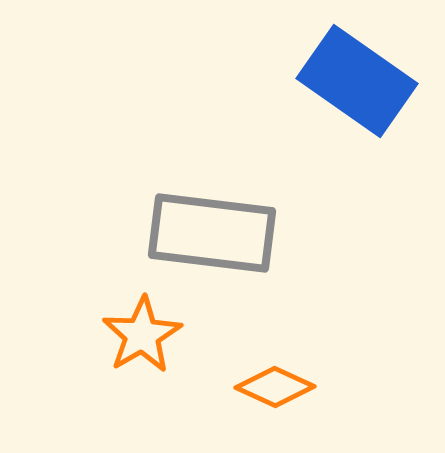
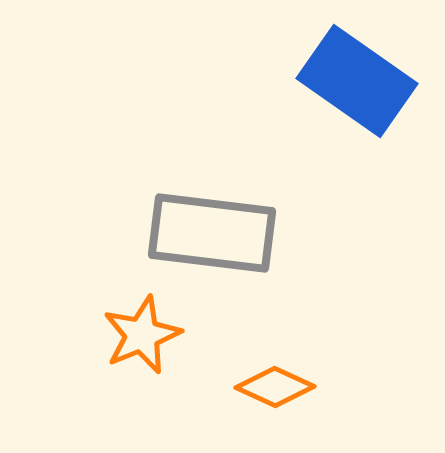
orange star: rotated 8 degrees clockwise
